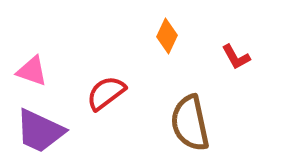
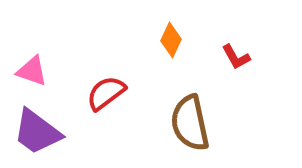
orange diamond: moved 4 px right, 4 px down
purple trapezoid: moved 3 px left, 1 px down; rotated 12 degrees clockwise
